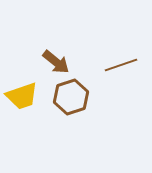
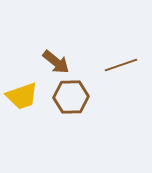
brown hexagon: rotated 16 degrees clockwise
